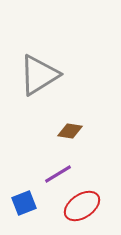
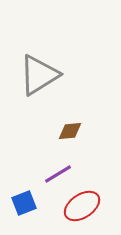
brown diamond: rotated 15 degrees counterclockwise
